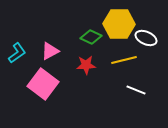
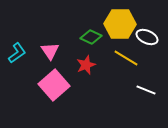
yellow hexagon: moved 1 px right
white ellipse: moved 1 px right, 1 px up
pink triangle: rotated 36 degrees counterclockwise
yellow line: moved 2 px right, 2 px up; rotated 45 degrees clockwise
red star: rotated 18 degrees counterclockwise
pink square: moved 11 px right, 1 px down; rotated 12 degrees clockwise
white line: moved 10 px right
